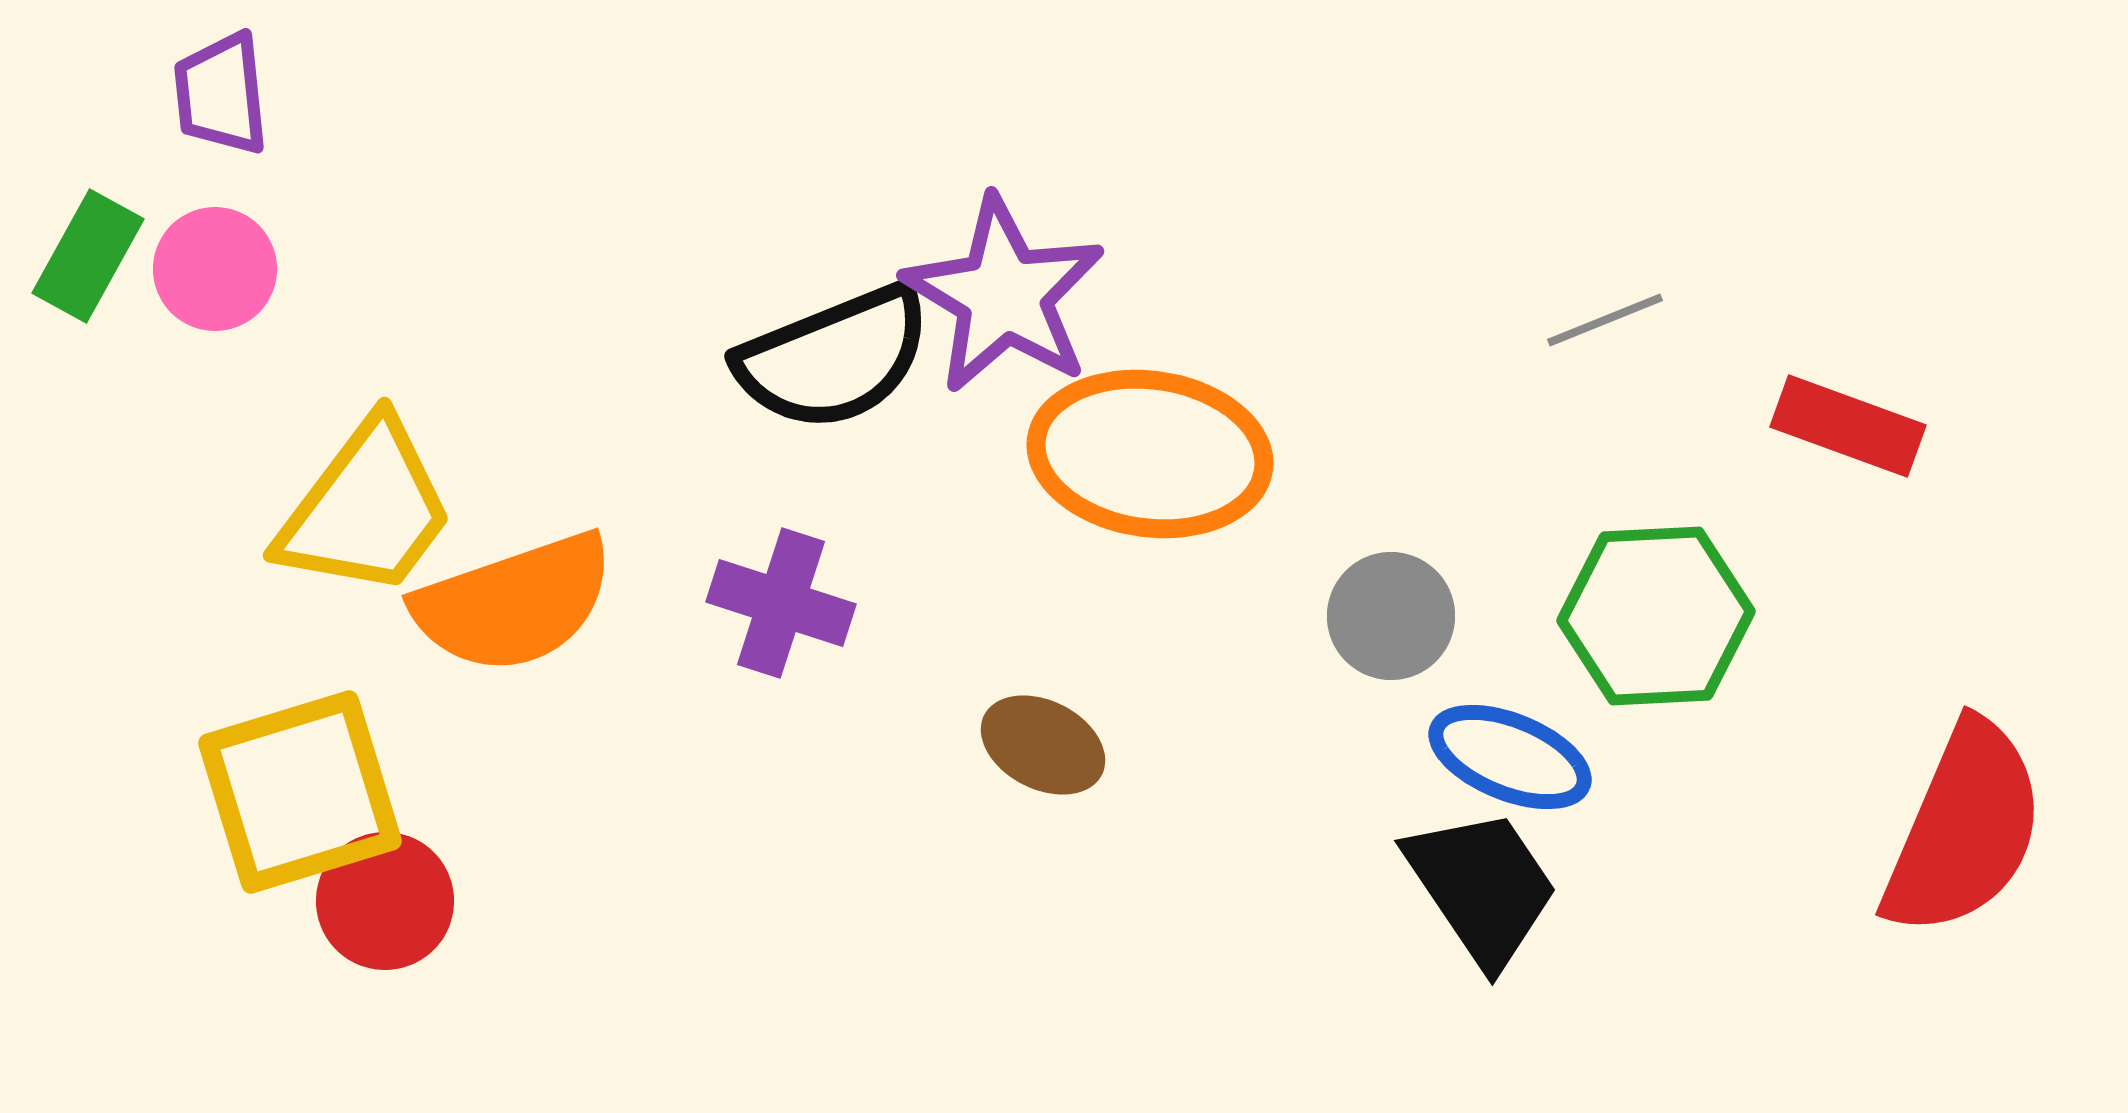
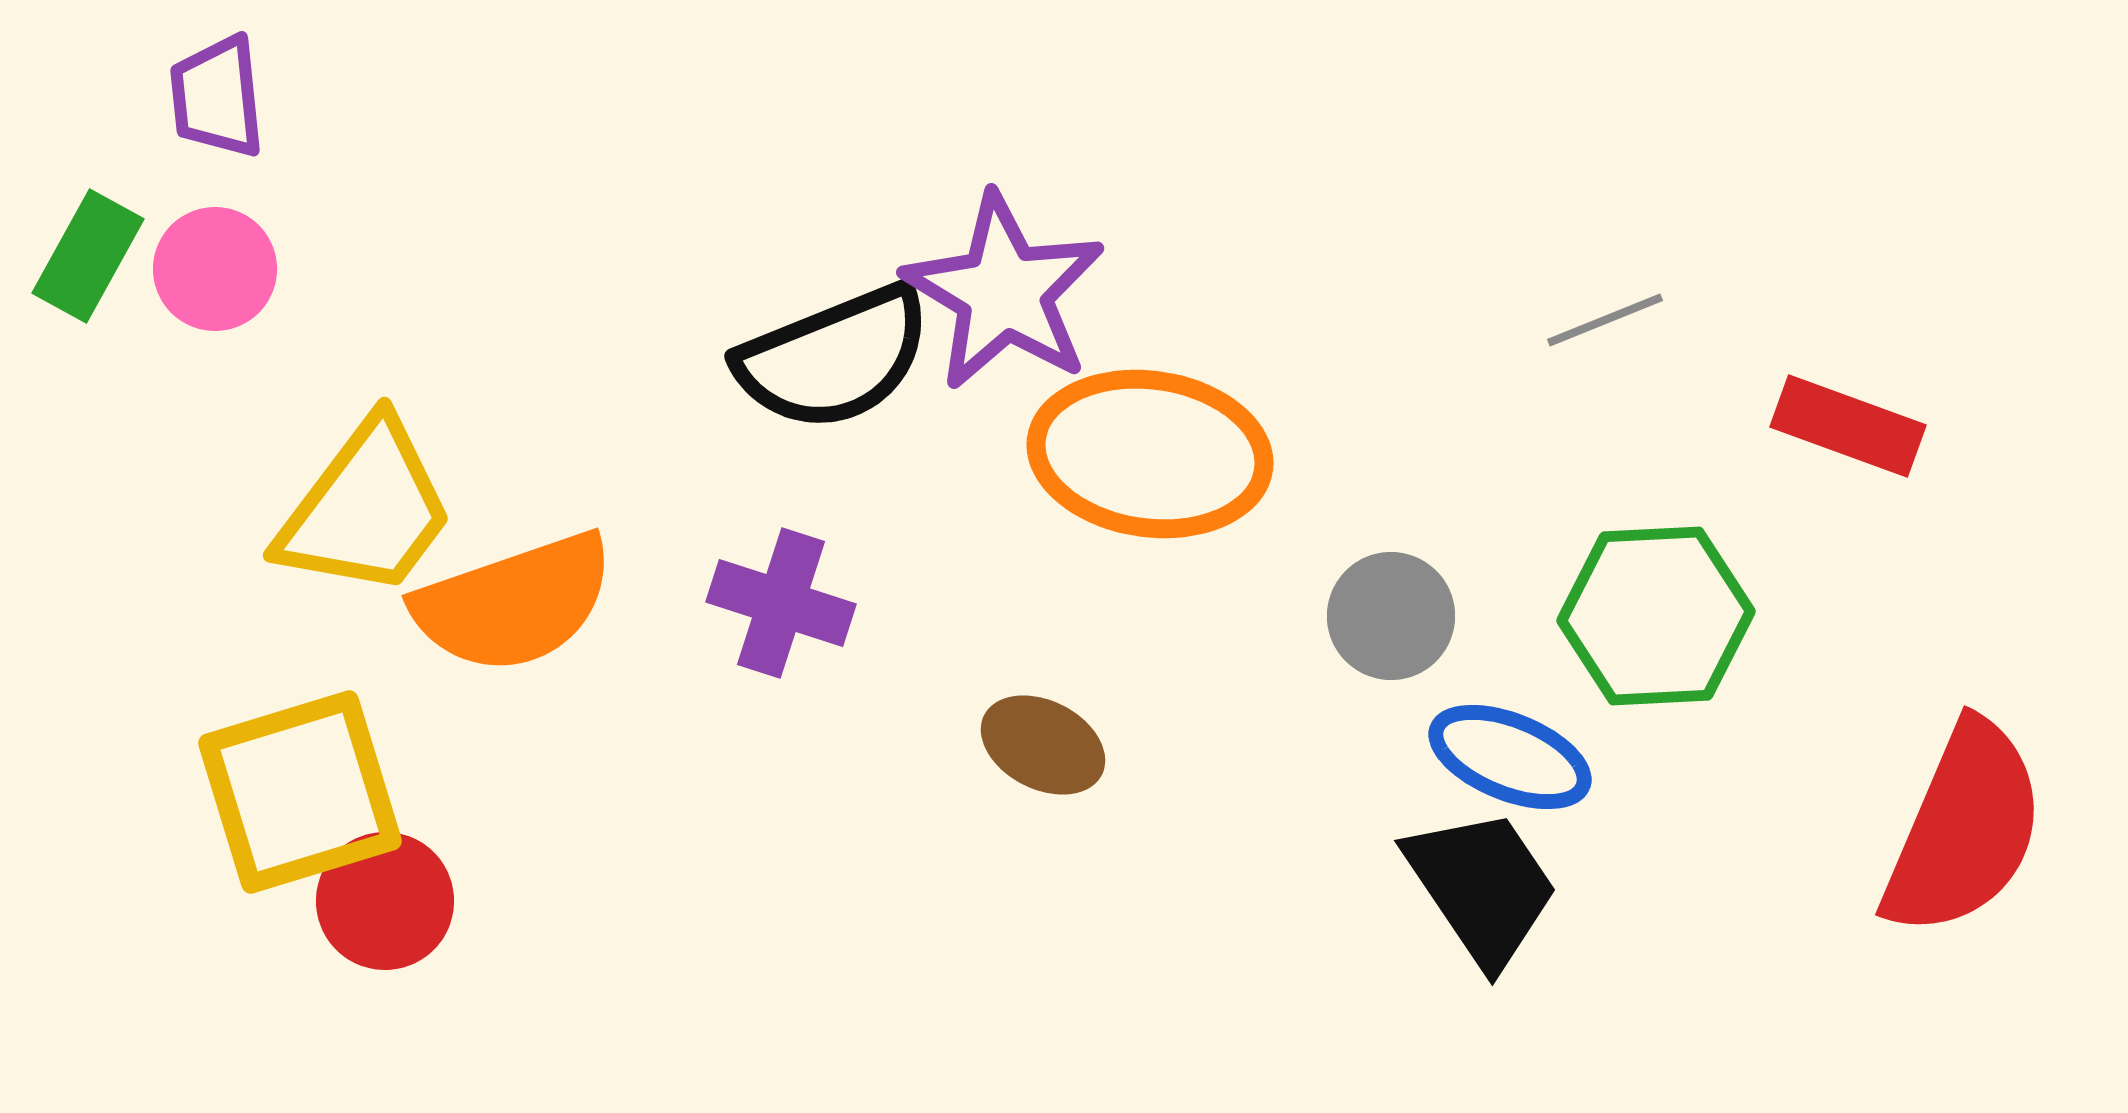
purple trapezoid: moved 4 px left, 3 px down
purple star: moved 3 px up
